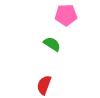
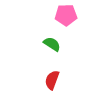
red semicircle: moved 8 px right, 5 px up
